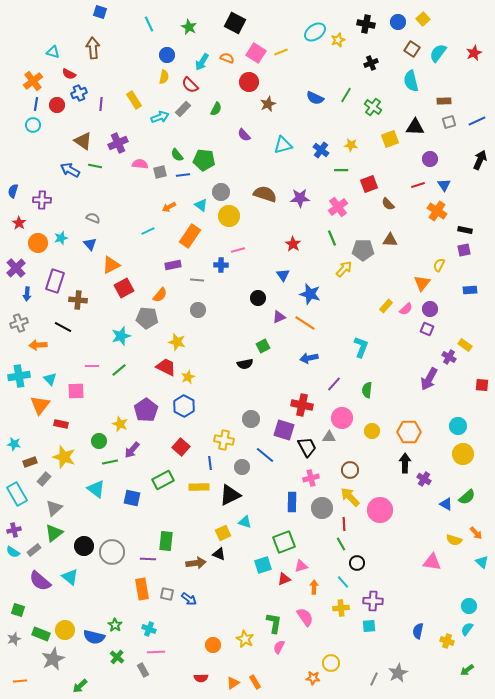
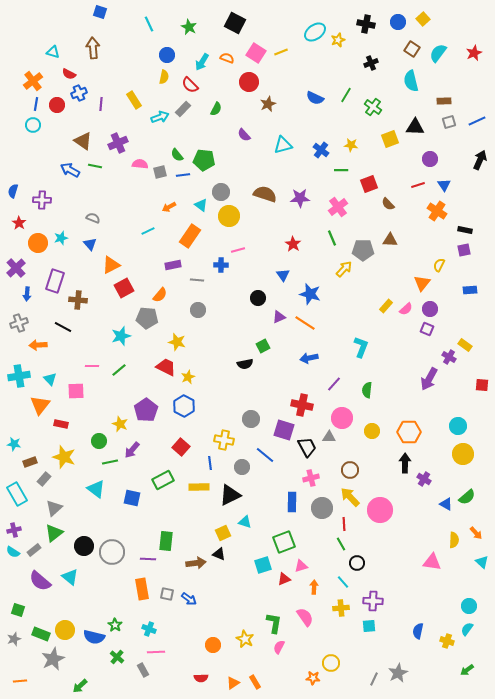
yellow semicircle at (454, 540): rotated 105 degrees counterclockwise
